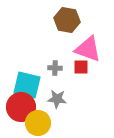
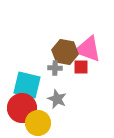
brown hexagon: moved 2 px left, 32 px down
gray star: rotated 18 degrees clockwise
red circle: moved 1 px right, 1 px down
